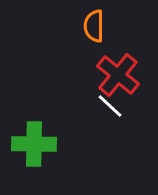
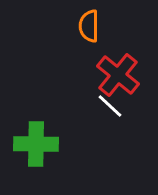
orange semicircle: moved 5 px left
green cross: moved 2 px right
